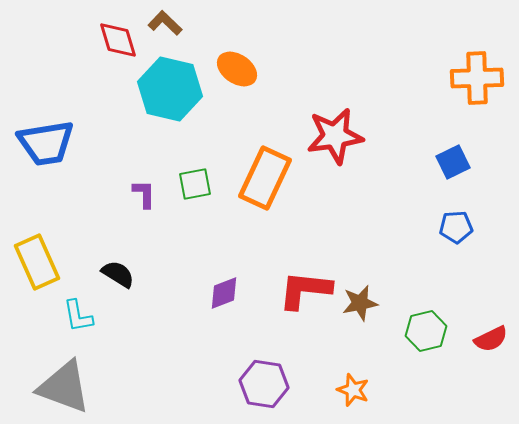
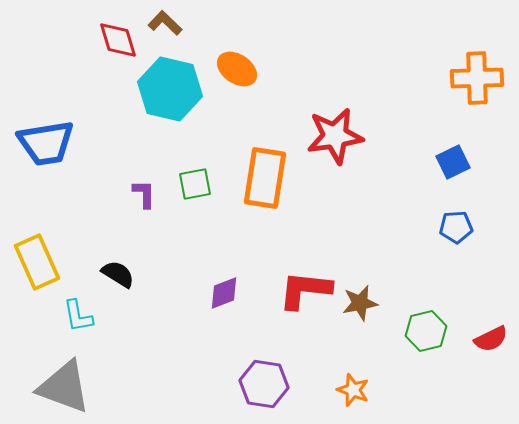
orange rectangle: rotated 16 degrees counterclockwise
